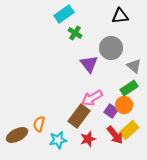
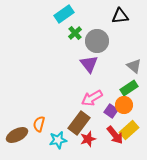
green cross: rotated 16 degrees clockwise
gray circle: moved 14 px left, 7 px up
brown rectangle: moved 7 px down
